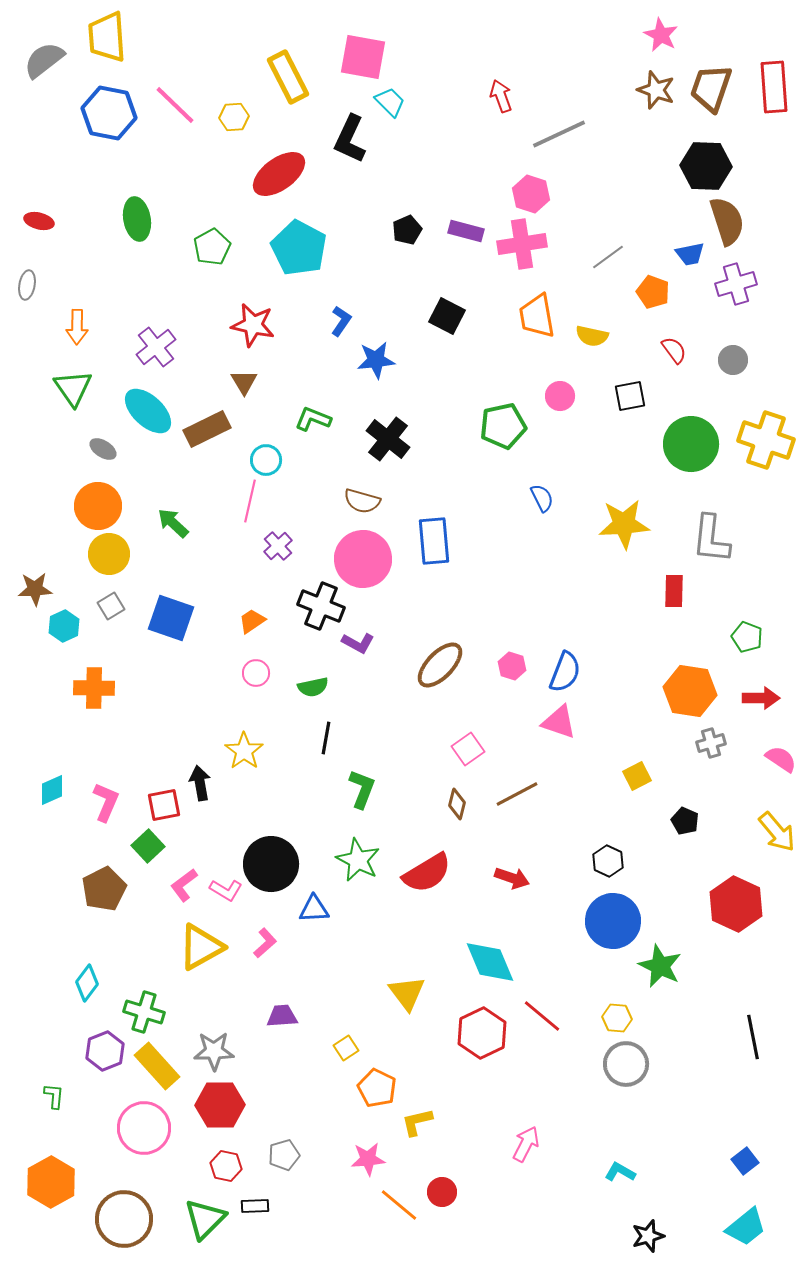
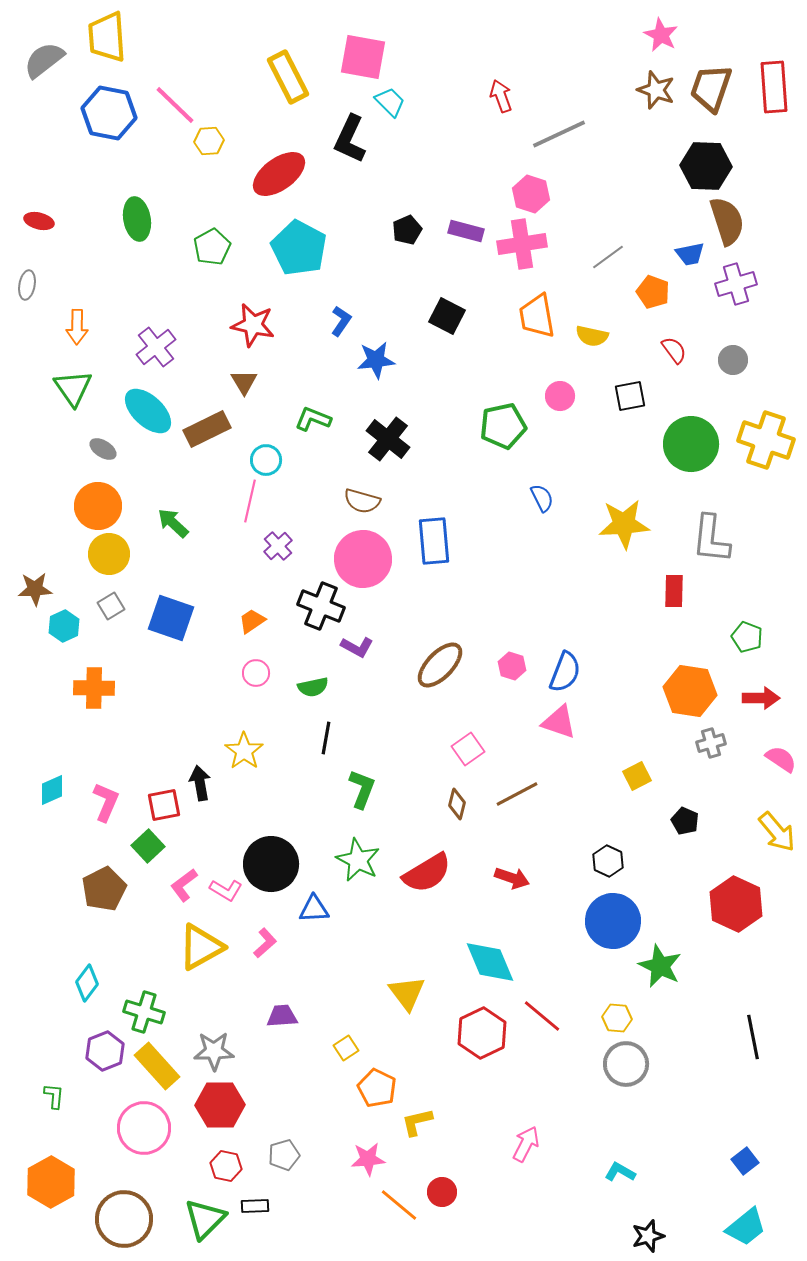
yellow hexagon at (234, 117): moved 25 px left, 24 px down
purple L-shape at (358, 643): moved 1 px left, 4 px down
